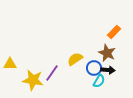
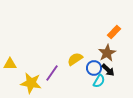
brown star: rotated 18 degrees clockwise
black arrow: rotated 40 degrees clockwise
yellow star: moved 2 px left, 3 px down
